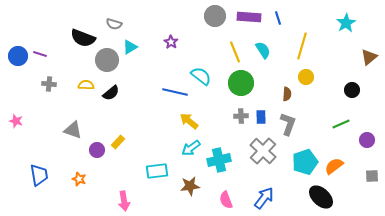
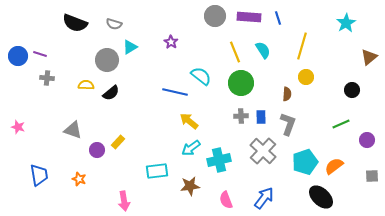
black semicircle at (83, 38): moved 8 px left, 15 px up
gray cross at (49, 84): moved 2 px left, 6 px up
pink star at (16, 121): moved 2 px right, 6 px down
